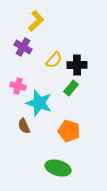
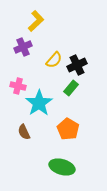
purple cross: rotated 36 degrees clockwise
black cross: rotated 24 degrees counterclockwise
cyan star: rotated 20 degrees clockwise
brown semicircle: moved 6 px down
orange pentagon: moved 1 px left, 2 px up; rotated 15 degrees clockwise
green ellipse: moved 4 px right, 1 px up
